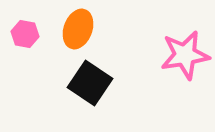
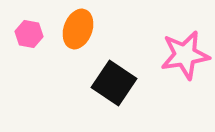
pink hexagon: moved 4 px right
black square: moved 24 px right
